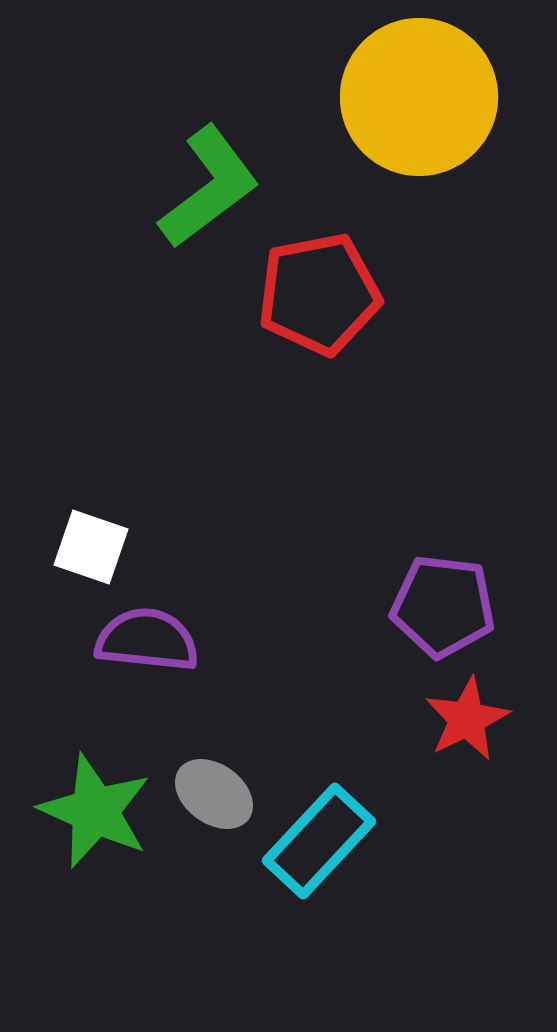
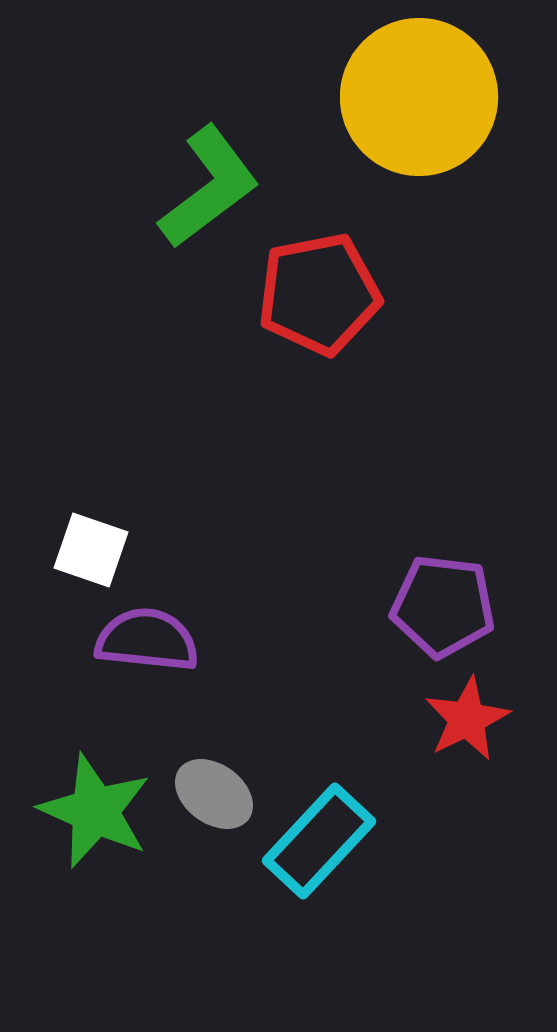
white square: moved 3 px down
